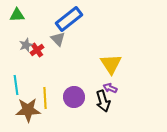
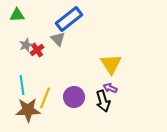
cyan line: moved 6 px right
yellow line: rotated 25 degrees clockwise
